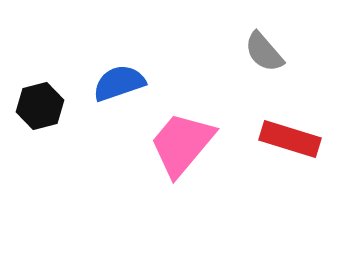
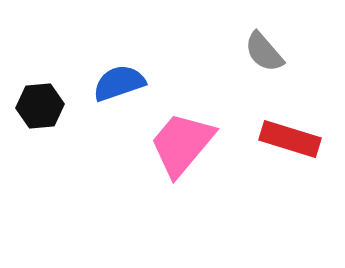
black hexagon: rotated 9 degrees clockwise
